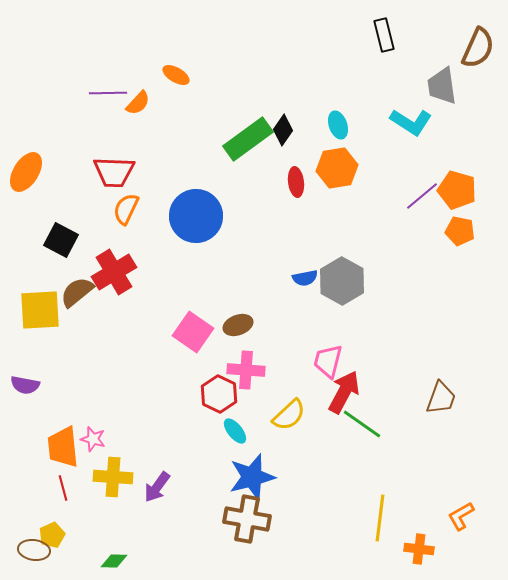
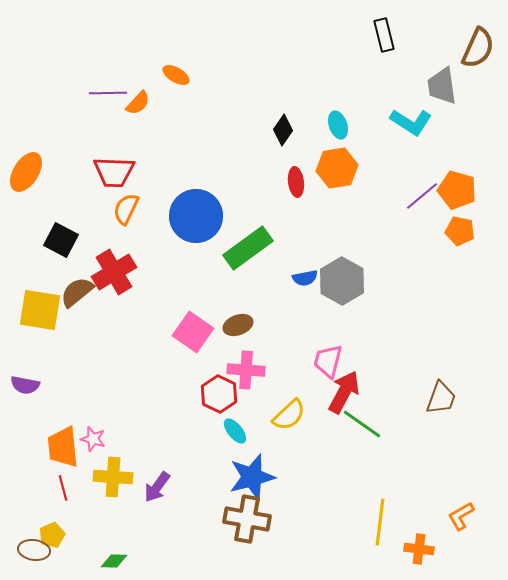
green rectangle at (248, 139): moved 109 px down
yellow square at (40, 310): rotated 12 degrees clockwise
yellow line at (380, 518): moved 4 px down
